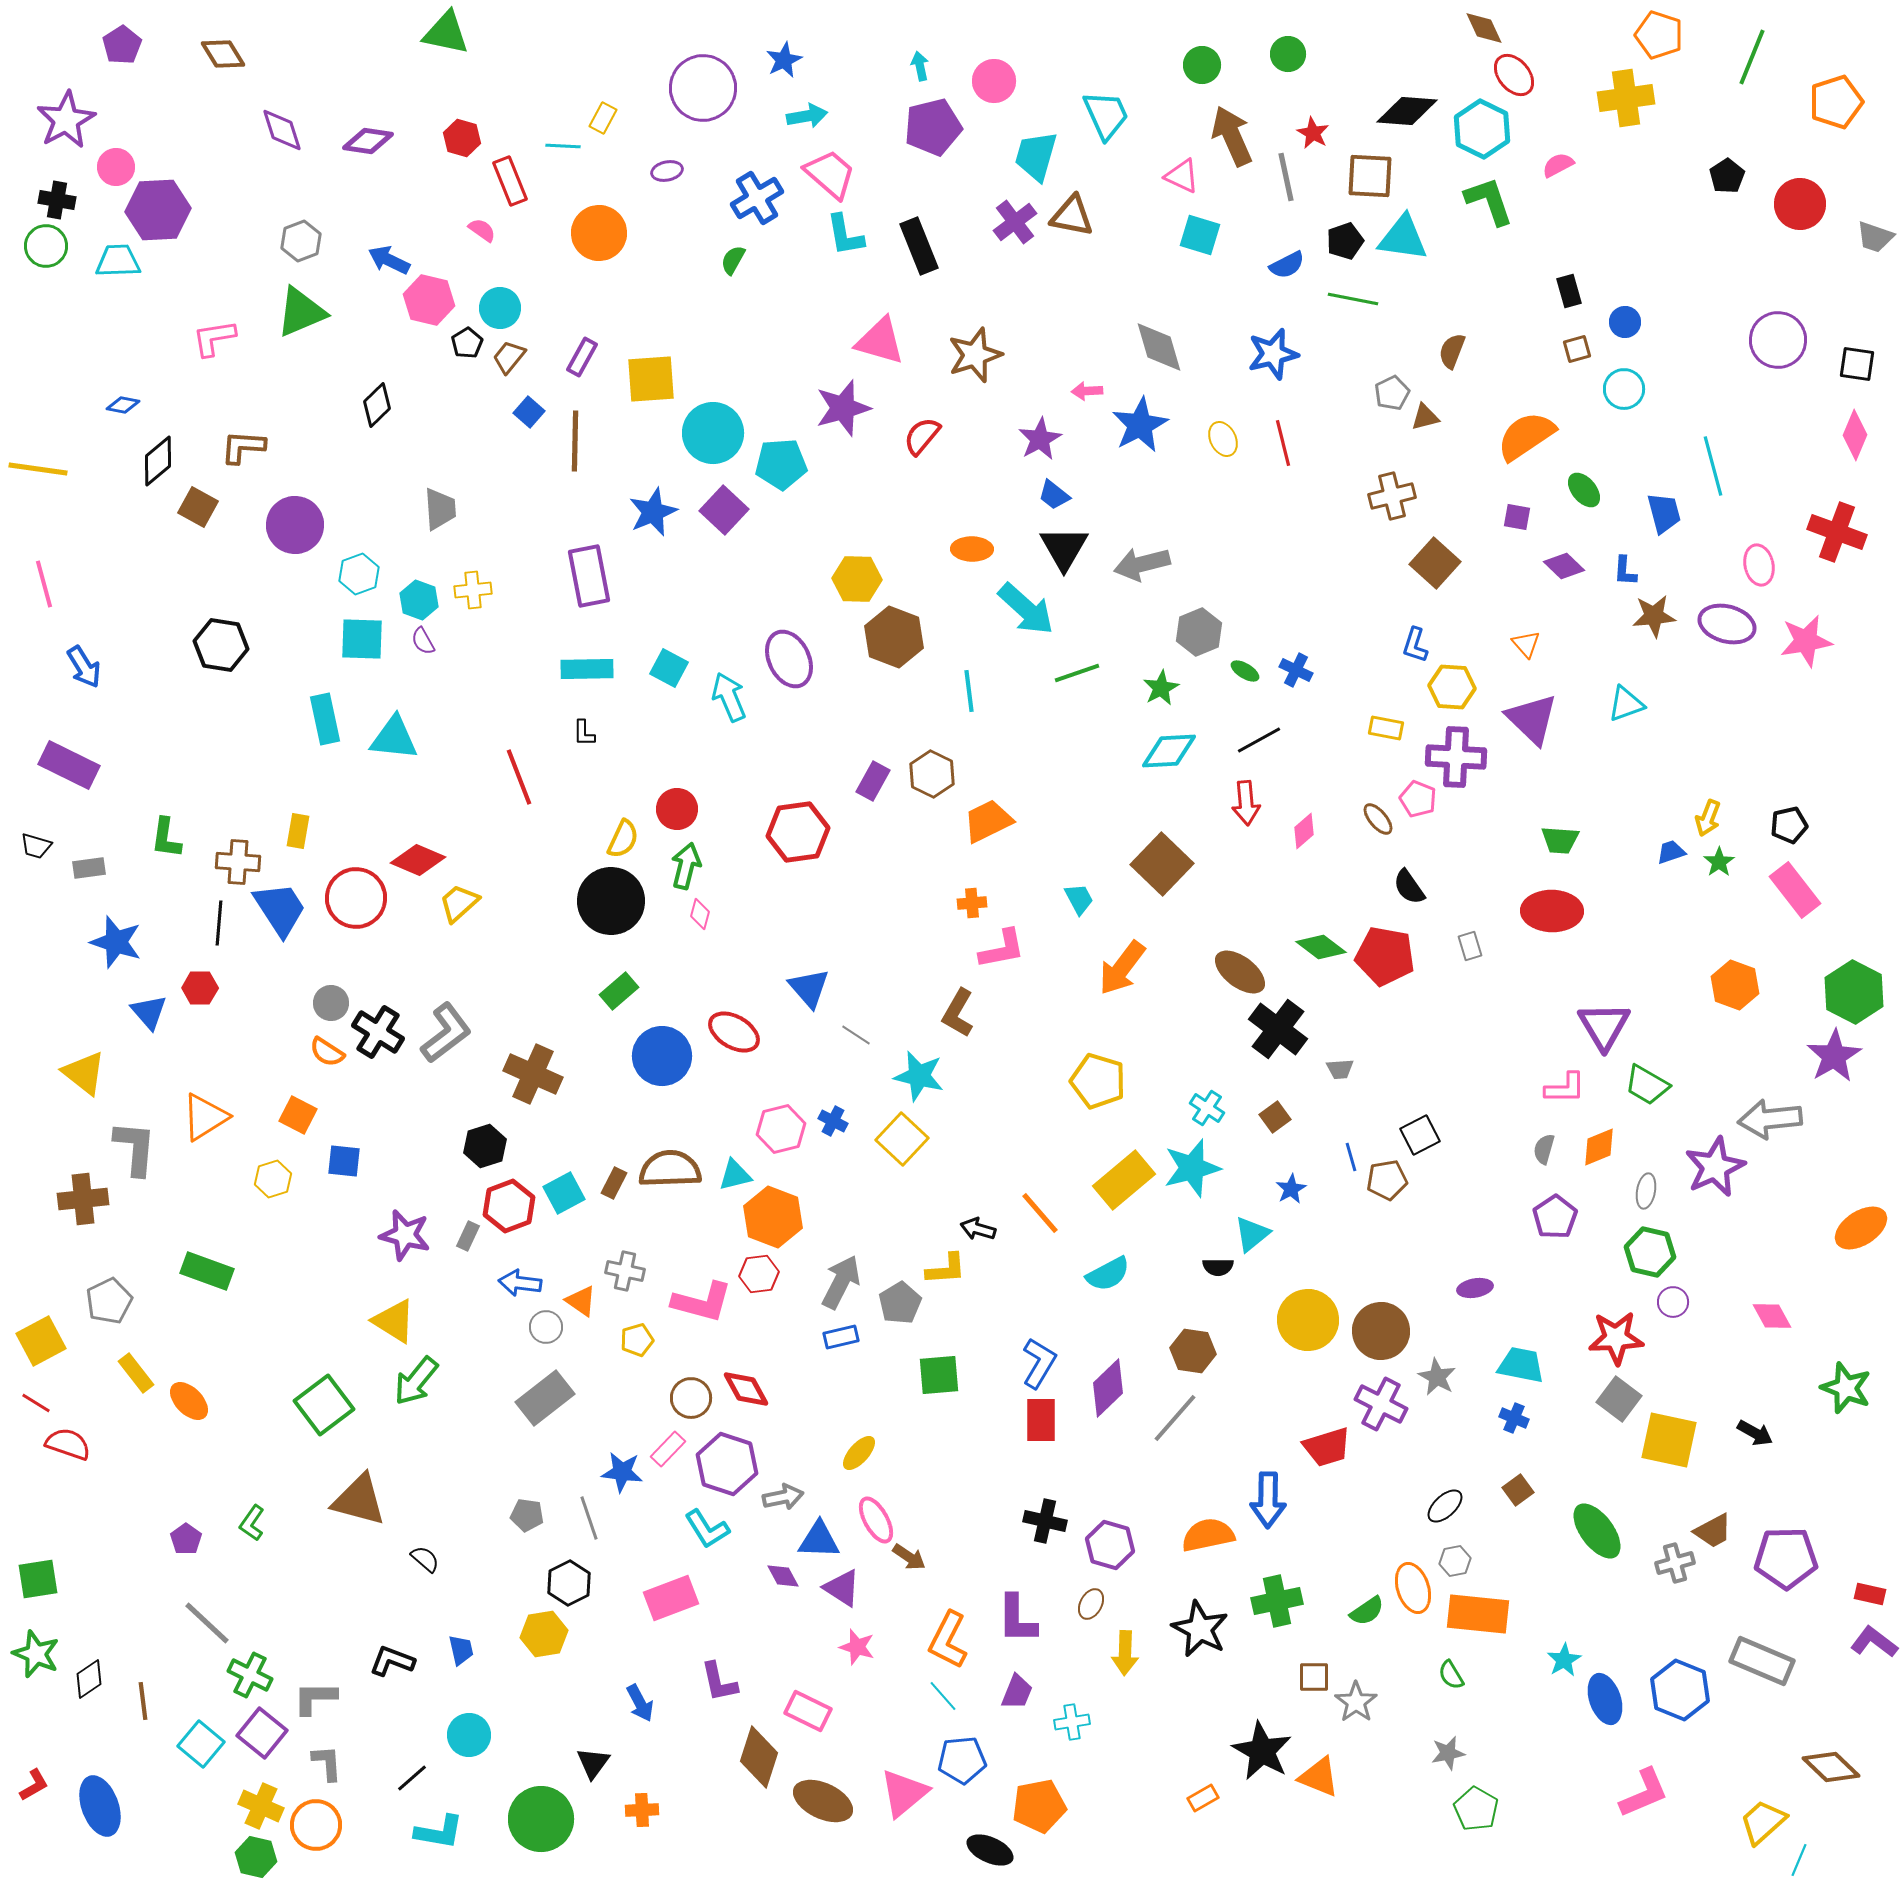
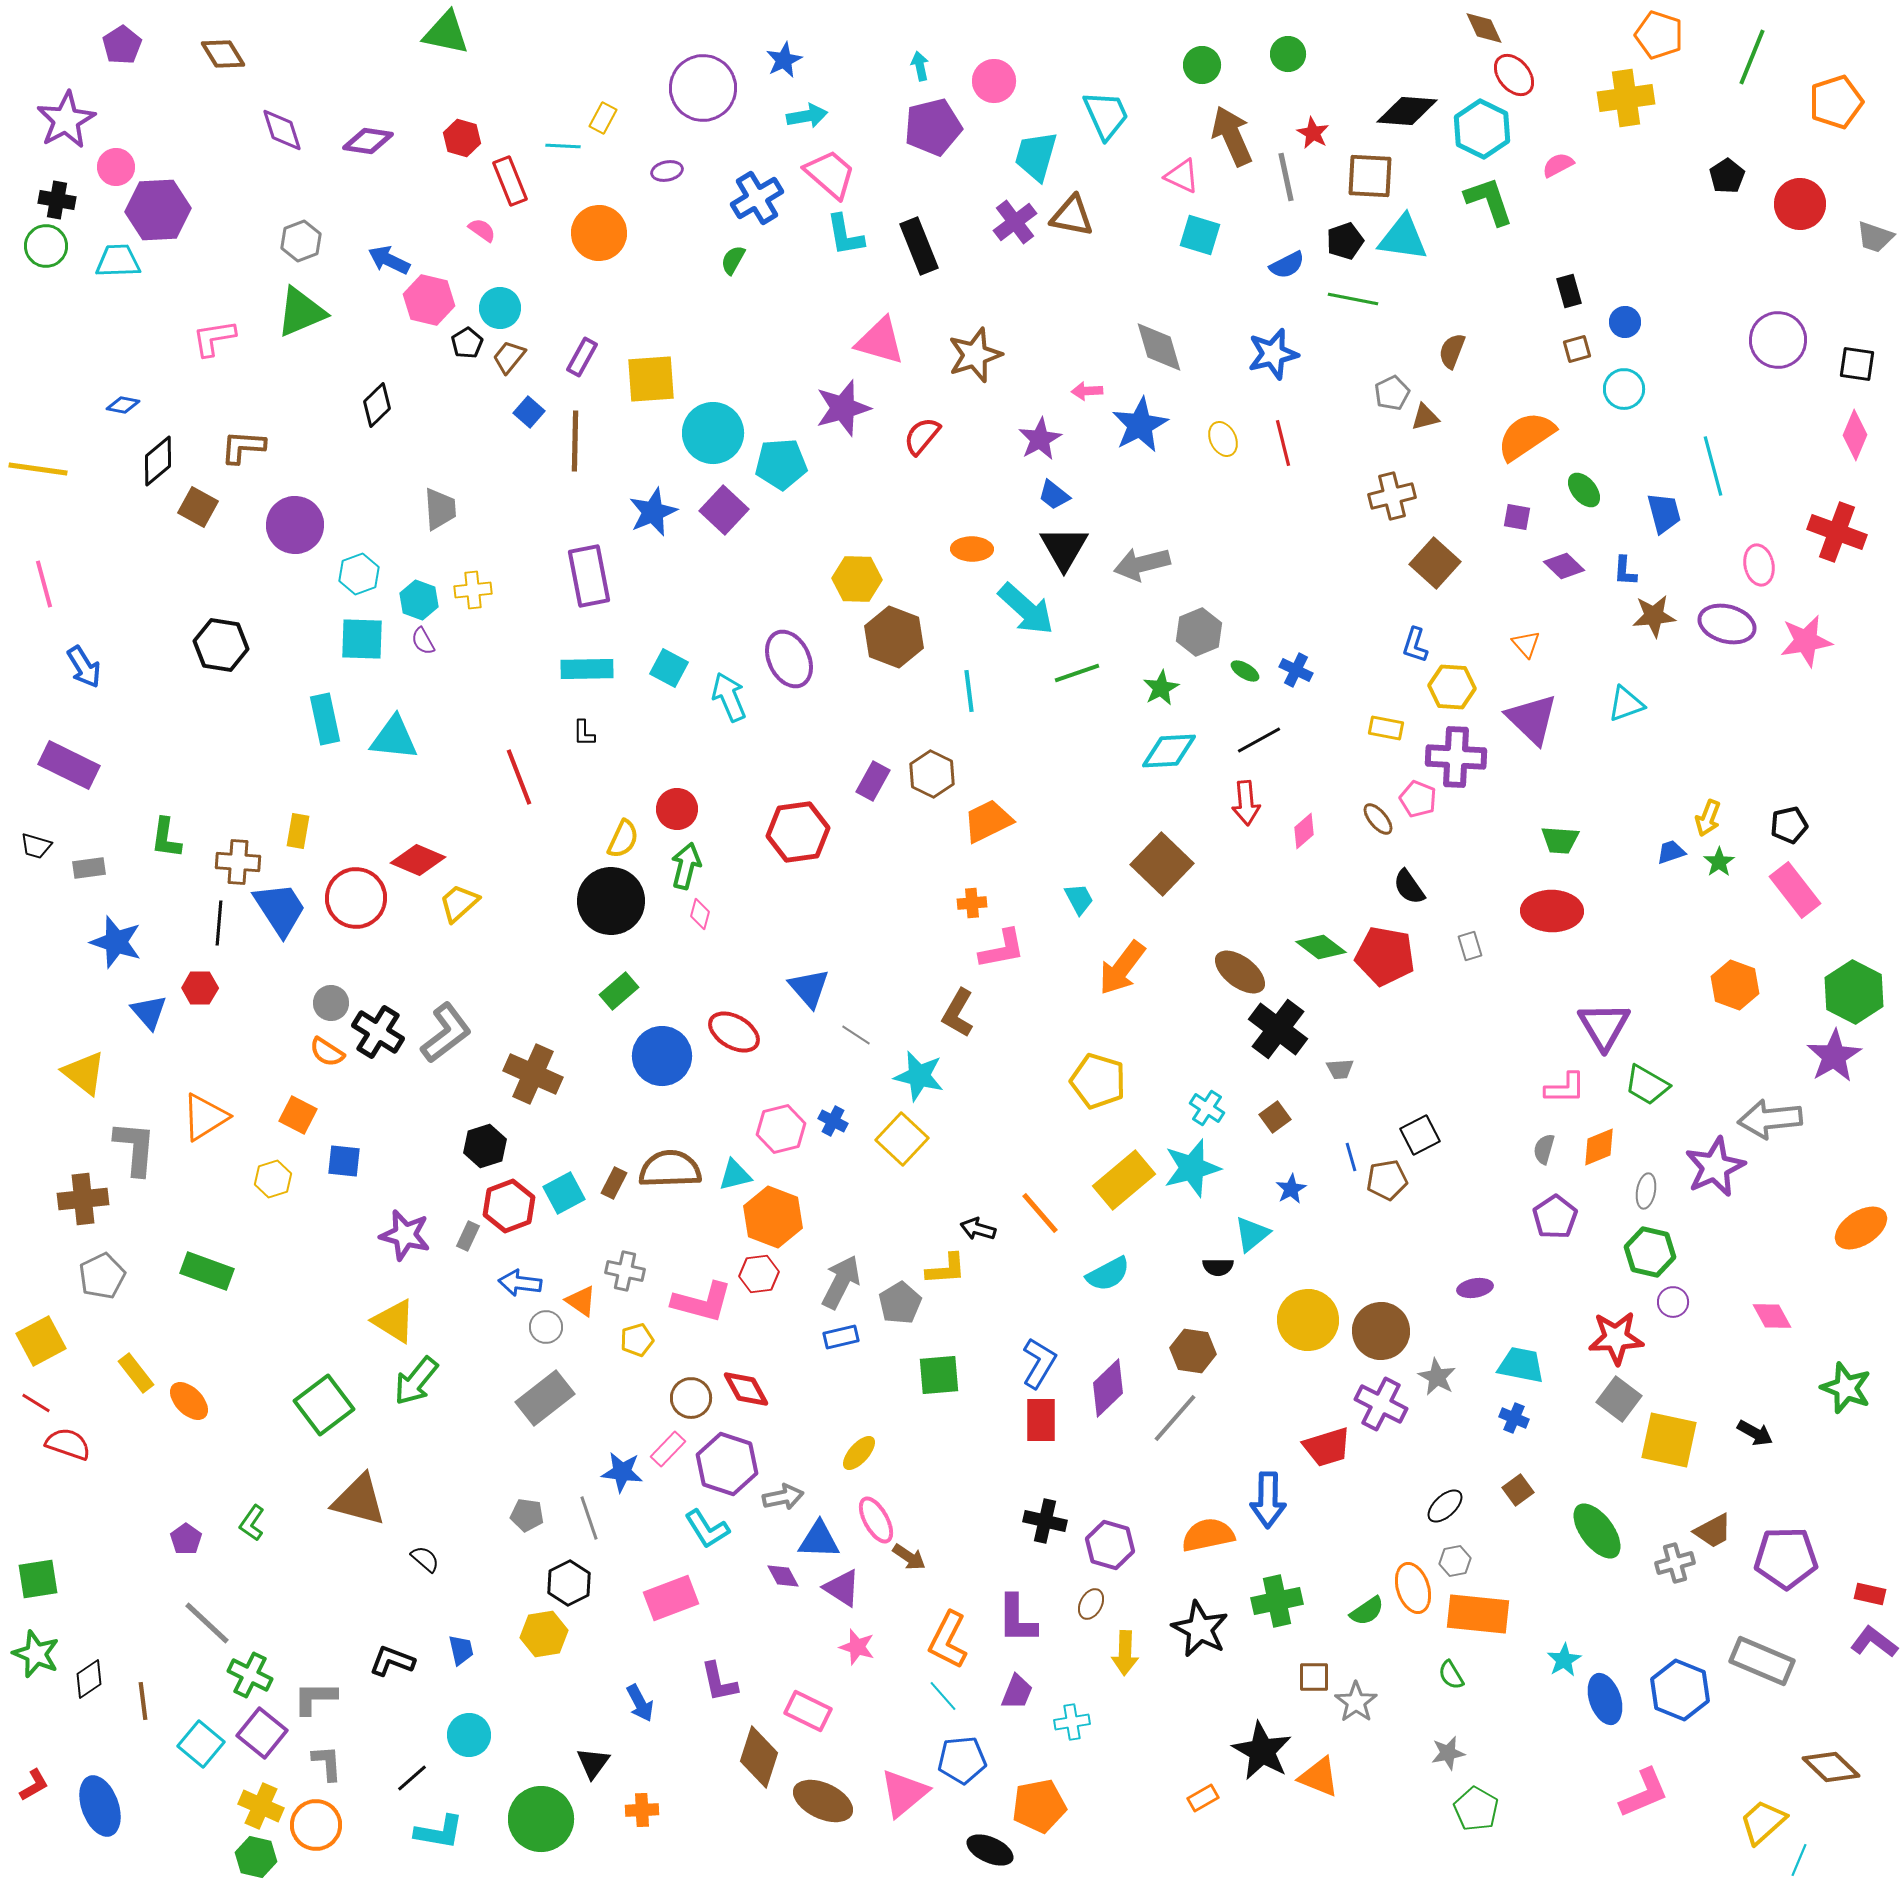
gray pentagon at (109, 1301): moved 7 px left, 25 px up
